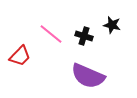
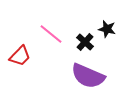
black star: moved 5 px left, 4 px down
black cross: moved 1 px right, 6 px down; rotated 24 degrees clockwise
